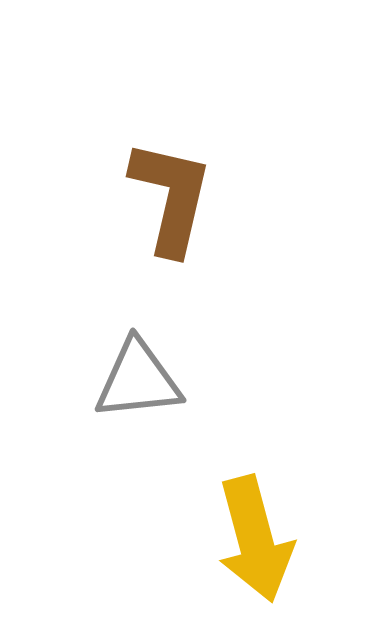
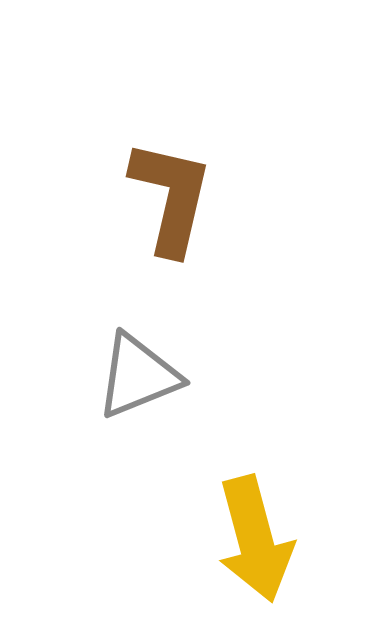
gray triangle: moved 4 px up; rotated 16 degrees counterclockwise
